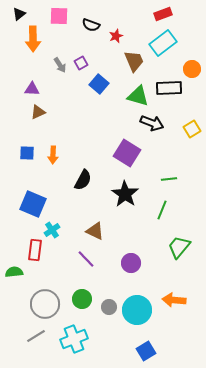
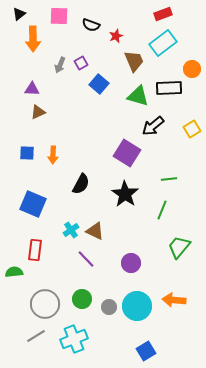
gray arrow at (60, 65): rotated 56 degrees clockwise
black arrow at (152, 123): moved 1 px right, 3 px down; rotated 120 degrees clockwise
black semicircle at (83, 180): moved 2 px left, 4 px down
cyan cross at (52, 230): moved 19 px right
cyan circle at (137, 310): moved 4 px up
